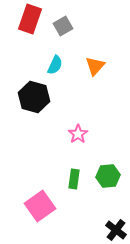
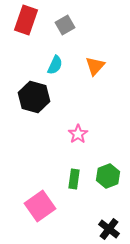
red rectangle: moved 4 px left, 1 px down
gray square: moved 2 px right, 1 px up
green hexagon: rotated 15 degrees counterclockwise
black cross: moved 7 px left, 1 px up
